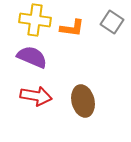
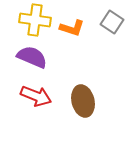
orange L-shape: rotated 10 degrees clockwise
red arrow: rotated 12 degrees clockwise
